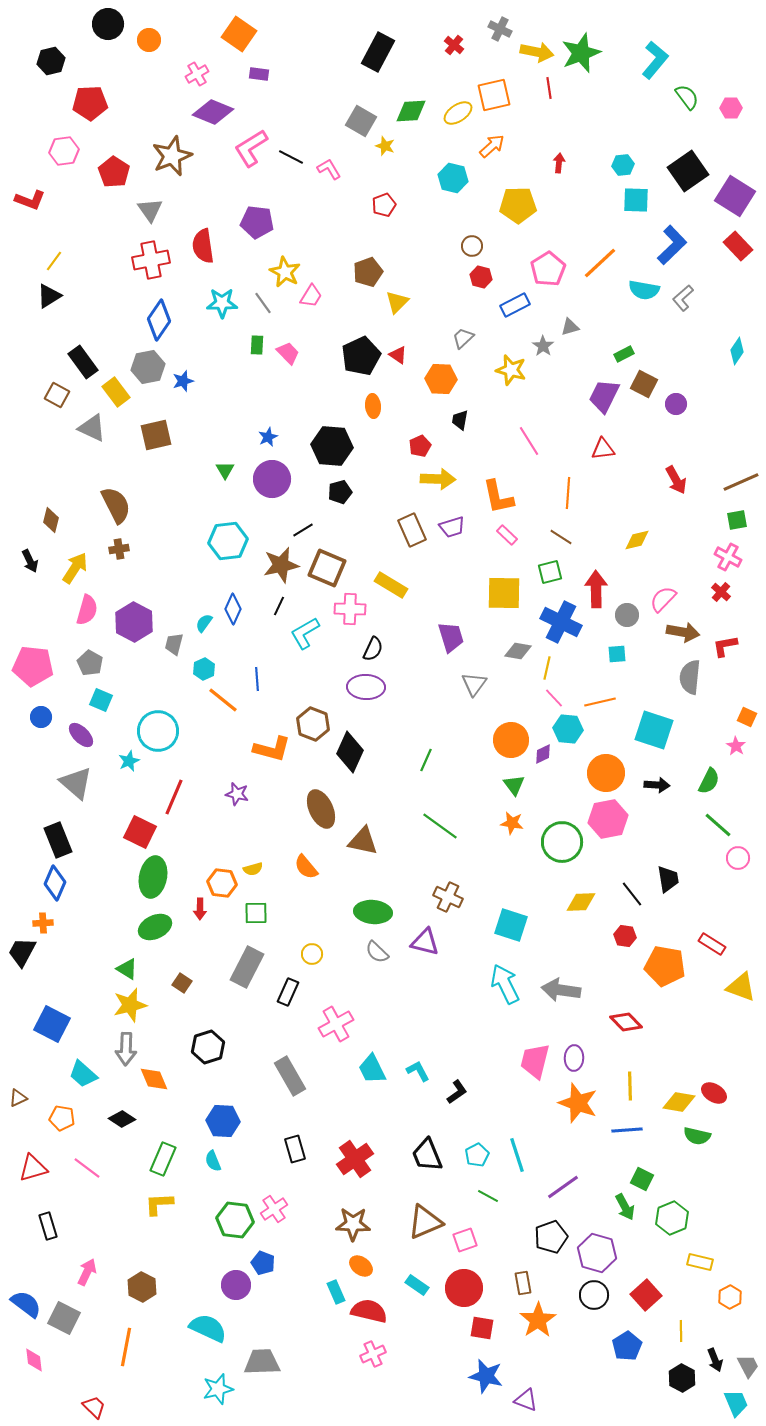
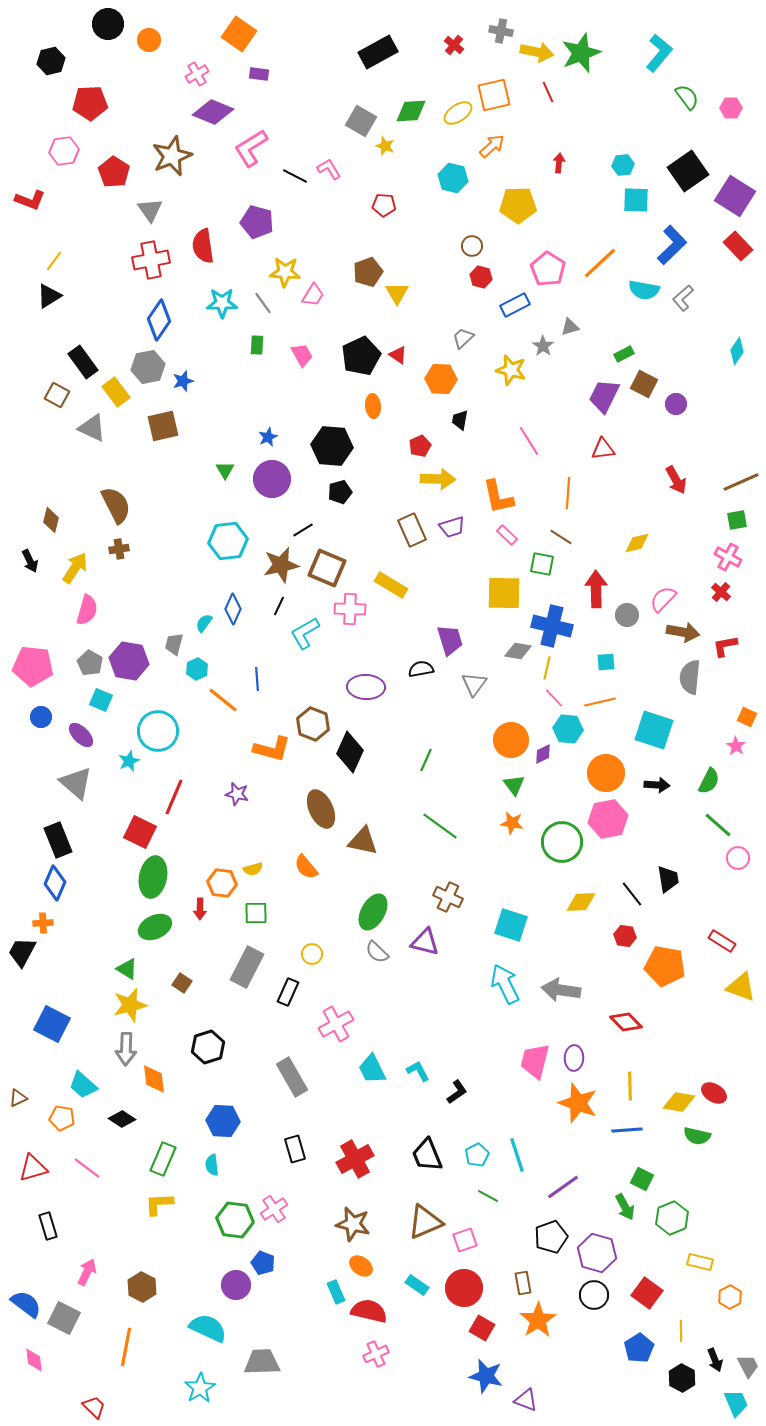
gray cross at (500, 29): moved 1 px right, 2 px down; rotated 15 degrees counterclockwise
black rectangle at (378, 52): rotated 33 degrees clockwise
cyan L-shape at (655, 60): moved 4 px right, 7 px up
red line at (549, 88): moved 1 px left, 4 px down; rotated 15 degrees counterclockwise
black line at (291, 157): moved 4 px right, 19 px down
red pentagon at (384, 205): rotated 25 degrees clockwise
purple pentagon at (257, 222): rotated 8 degrees clockwise
pink pentagon at (548, 269): rotated 8 degrees counterclockwise
yellow star at (285, 272): rotated 24 degrees counterclockwise
pink trapezoid at (311, 296): moved 2 px right, 1 px up
yellow triangle at (397, 302): moved 9 px up; rotated 15 degrees counterclockwise
pink trapezoid at (288, 353): moved 14 px right, 2 px down; rotated 15 degrees clockwise
brown square at (156, 435): moved 7 px right, 9 px up
yellow diamond at (637, 540): moved 3 px down
green square at (550, 572): moved 8 px left, 8 px up; rotated 25 degrees clockwise
purple hexagon at (134, 622): moved 5 px left, 39 px down; rotated 18 degrees counterclockwise
blue cross at (561, 622): moved 9 px left, 4 px down; rotated 12 degrees counterclockwise
purple trapezoid at (451, 637): moved 1 px left, 3 px down
black semicircle at (373, 649): moved 48 px right, 20 px down; rotated 125 degrees counterclockwise
cyan square at (617, 654): moved 11 px left, 8 px down
cyan hexagon at (204, 669): moved 7 px left
green ellipse at (373, 912): rotated 66 degrees counterclockwise
red rectangle at (712, 944): moved 10 px right, 3 px up
cyan trapezoid at (83, 1074): moved 11 px down
gray rectangle at (290, 1076): moved 2 px right, 1 px down
orange diamond at (154, 1079): rotated 16 degrees clockwise
red cross at (355, 1159): rotated 6 degrees clockwise
cyan semicircle at (213, 1161): moved 1 px left, 4 px down; rotated 15 degrees clockwise
brown star at (353, 1224): rotated 12 degrees clockwise
red square at (646, 1295): moved 1 px right, 2 px up; rotated 12 degrees counterclockwise
red square at (482, 1328): rotated 20 degrees clockwise
blue pentagon at (627, 1346): moved 12 px right, 2 px down
pink cross at (373, 1354): moved 3 px right
cyan star at (218, 1389): moved 18 px left, 1 px up; rotated 16 degrees counterclockwise
